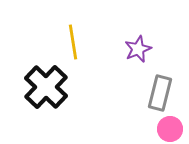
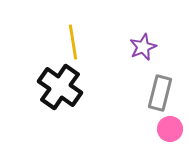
purple star: moved 5 px right, 2 px up
black cross: moved 14 px right; rotated 9 degrees counterclockwise
